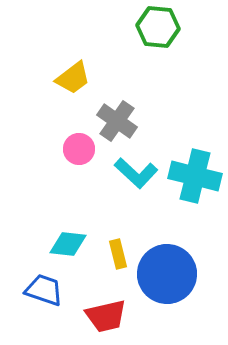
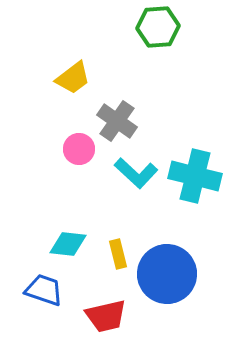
green hexagon: rotated 9 degrees counterclockwise
